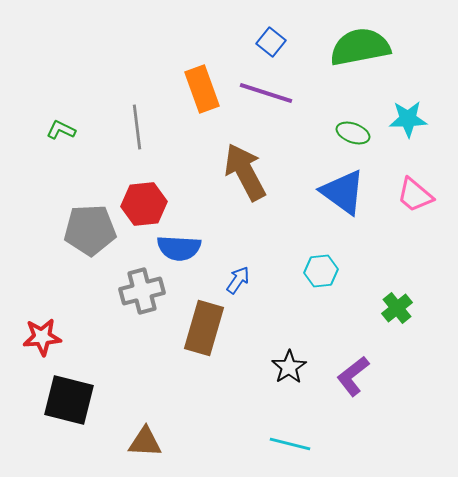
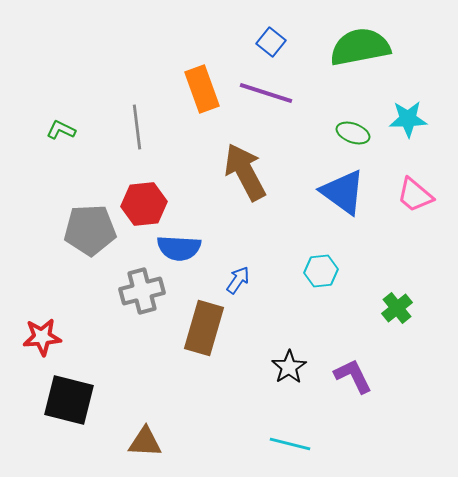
purple L-shape: rotated 102 degrees clockwise
